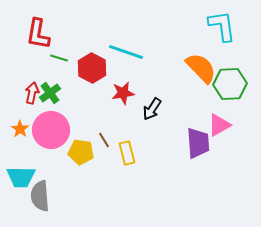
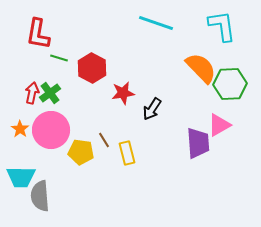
cyan line: moved 30 px right, 29 px up
